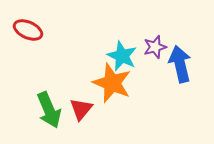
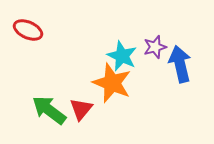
green arrow: rotated 150 degrees clockwise
